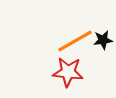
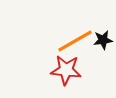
red star: moved 2 px left, 2 px up
